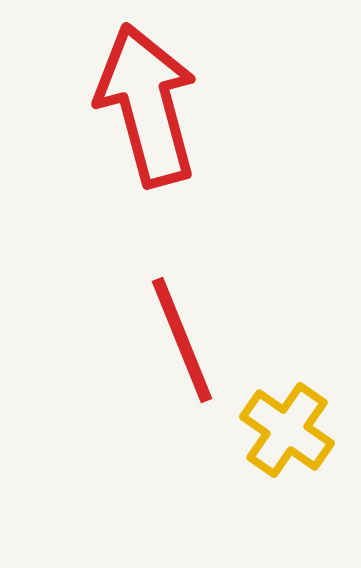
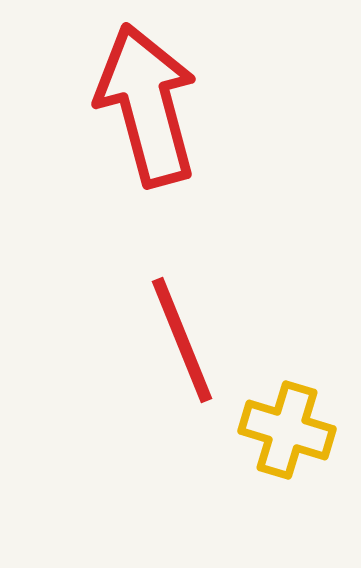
yellow cross: rotated 18 degrees counterclockwise
